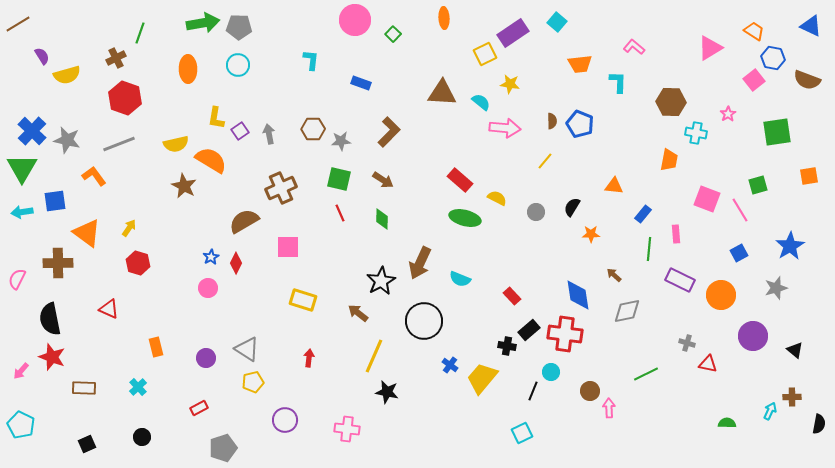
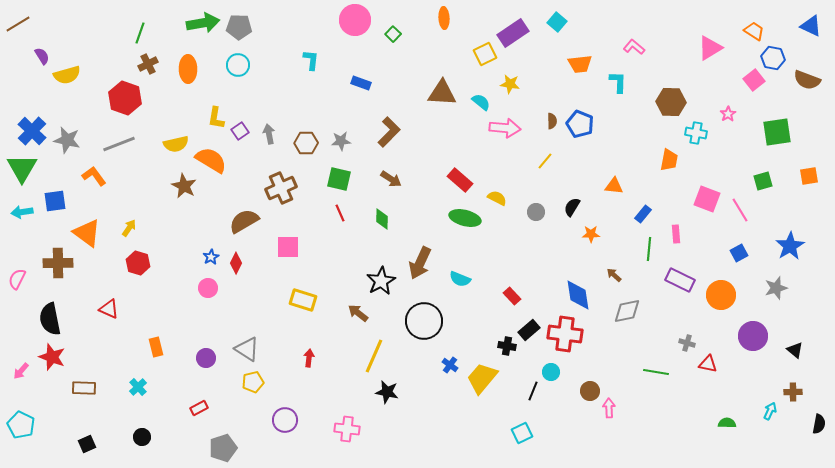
brown cross at (116, 58): moved 32 px right, 6 px down
brown hexagon at (313, 129): moved 7 px left, 14 px down
brown arrow at (383, 180): moved 8 px right, 1 px up
green square at (758, 185): moved 5 px right, 4 px up
green line at (646, 374): moved 10 px right, 2 px up; rotated 35 degrees clockwise
brown cross at (792, 397): moved 1 px right, 5 px up
